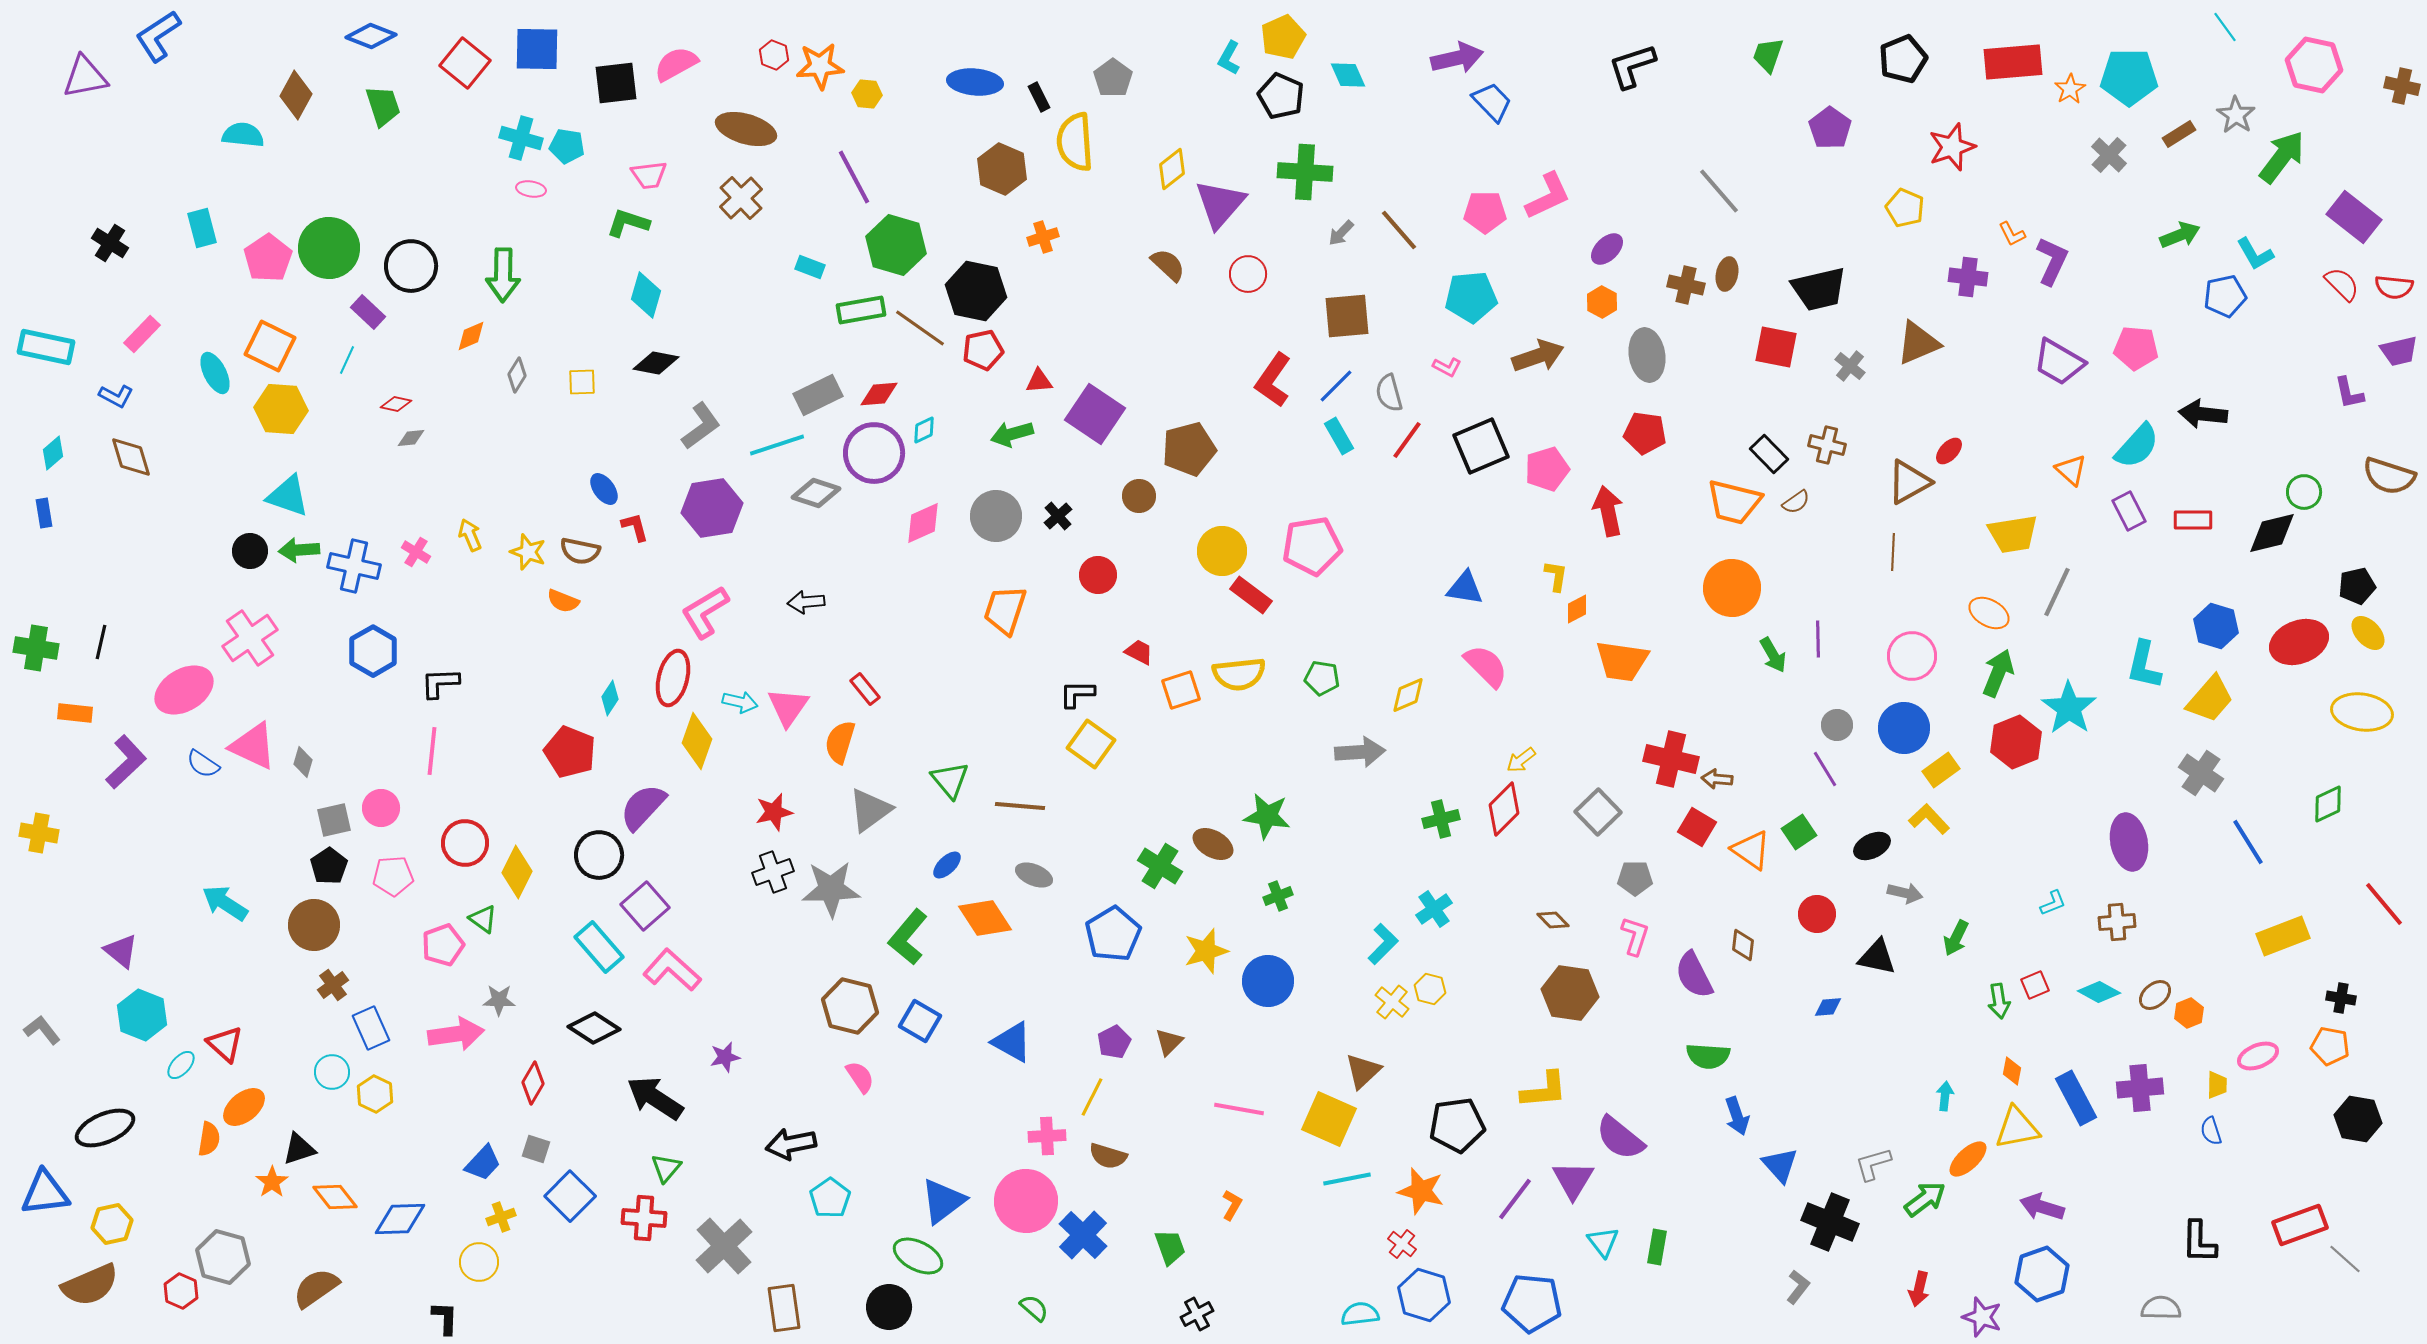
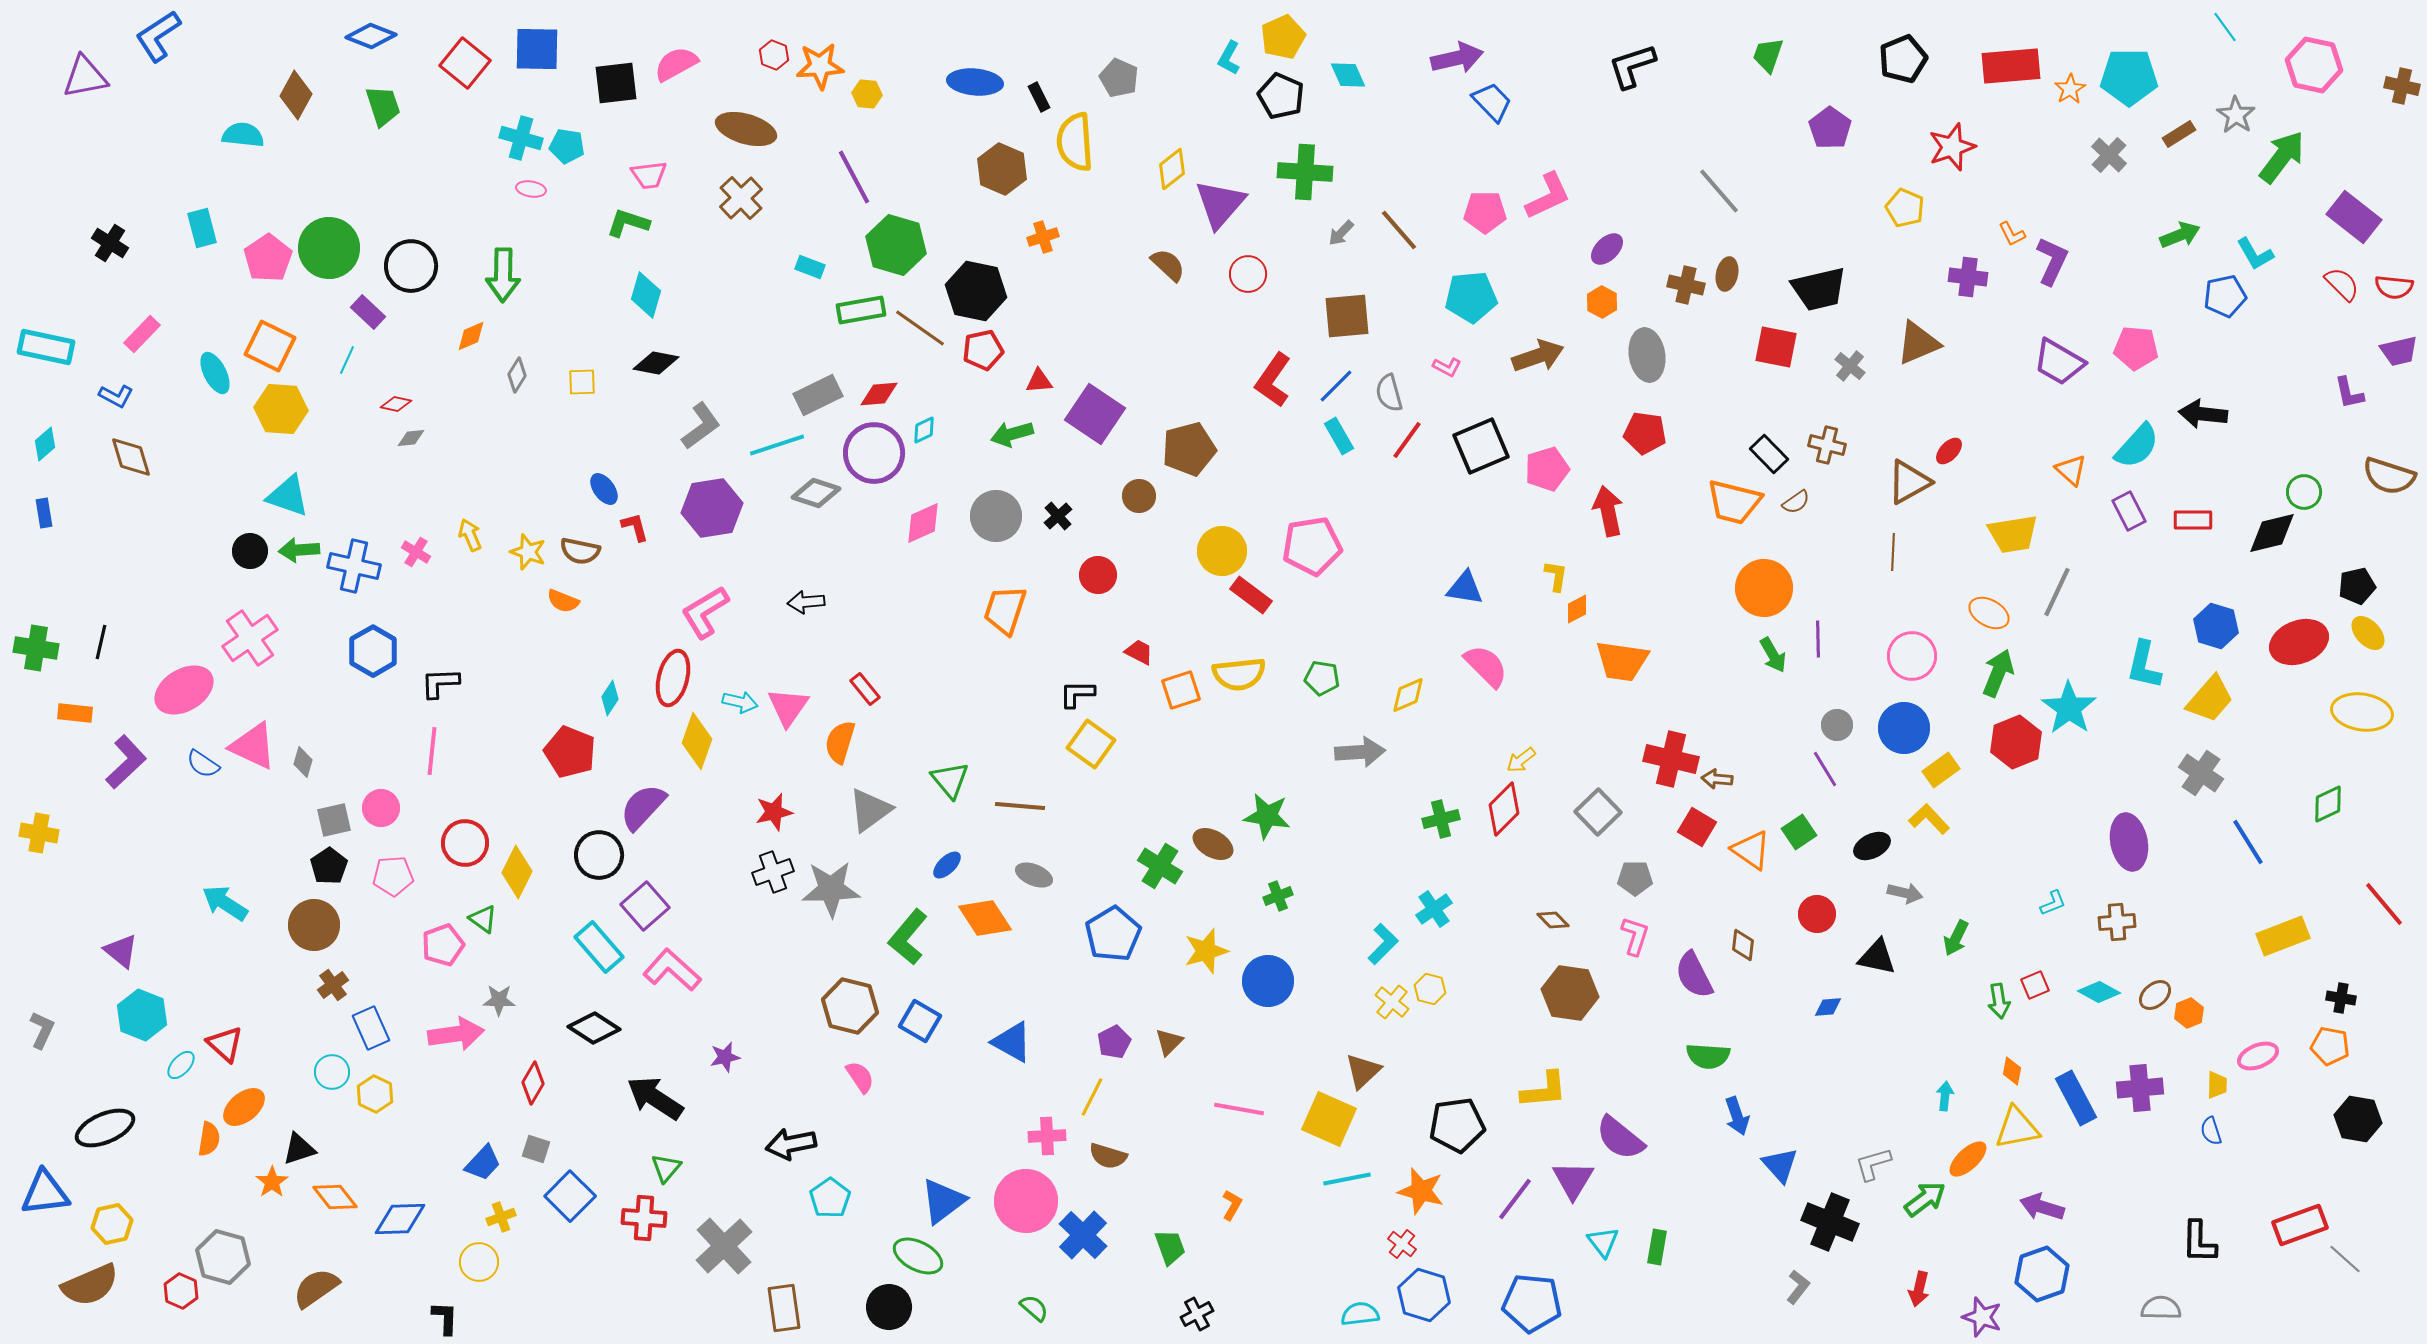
red rectangle at (2013, 62): moved 2 px left, 4 px down
gray pentagon at (1113, 78): moved 6 px right; rotated 12 degrees counterclockwise
cyan diamond at (53, 453): moved 8 px left, 9 px up
orange circle at (1732, 588): moved 32 px right
gray L-shape at (42, 1030): rotated 63 degrees clockwise
